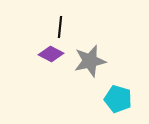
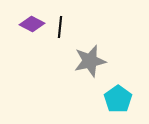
purple diamond: moved 19 px left, 30 px up
cyan pentagon: rotated 20 degrees clockwise
